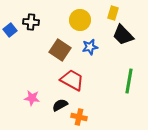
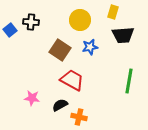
yellow rectangle: moved 1 px up
black trapezoid: rotated 50 degrees counterclockwise
